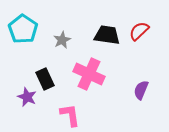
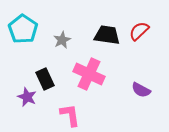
purple semicircle: rotated 84 degrees counterclockwise
